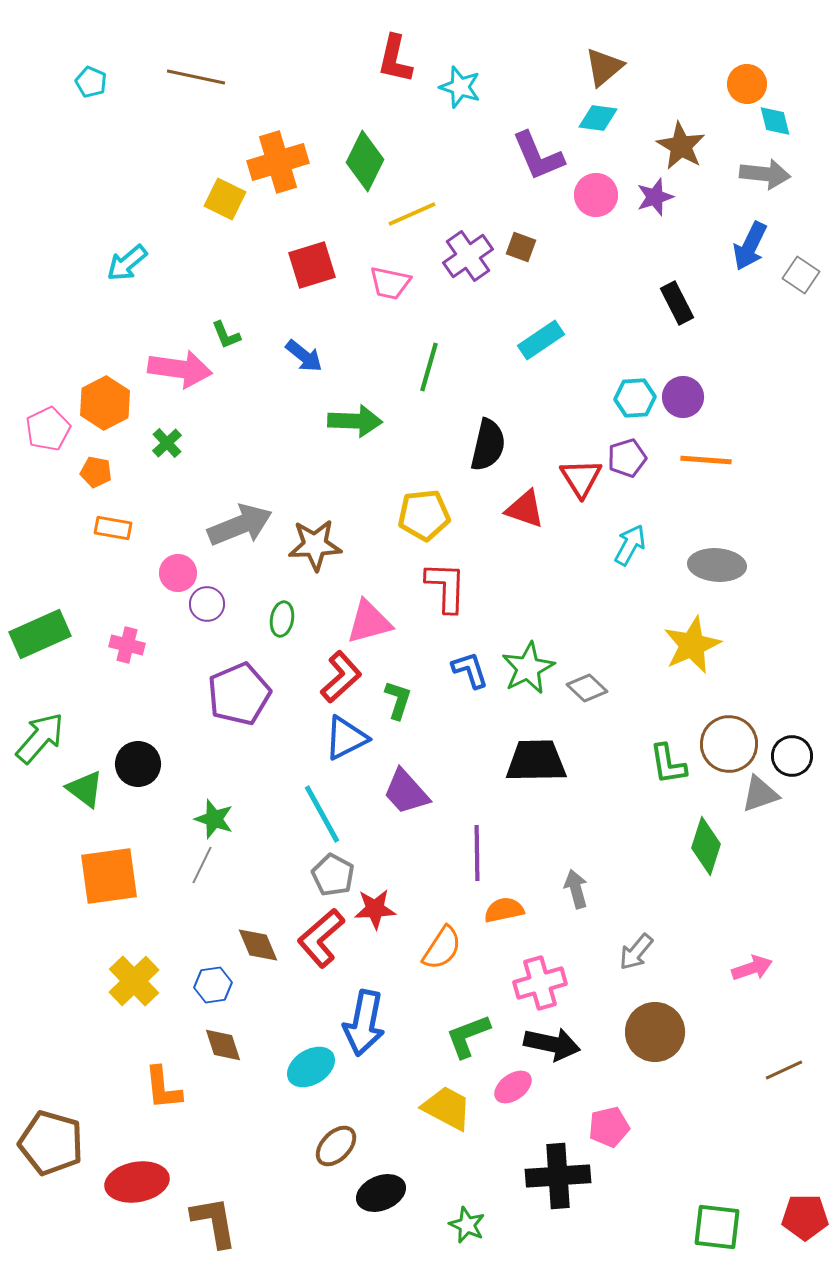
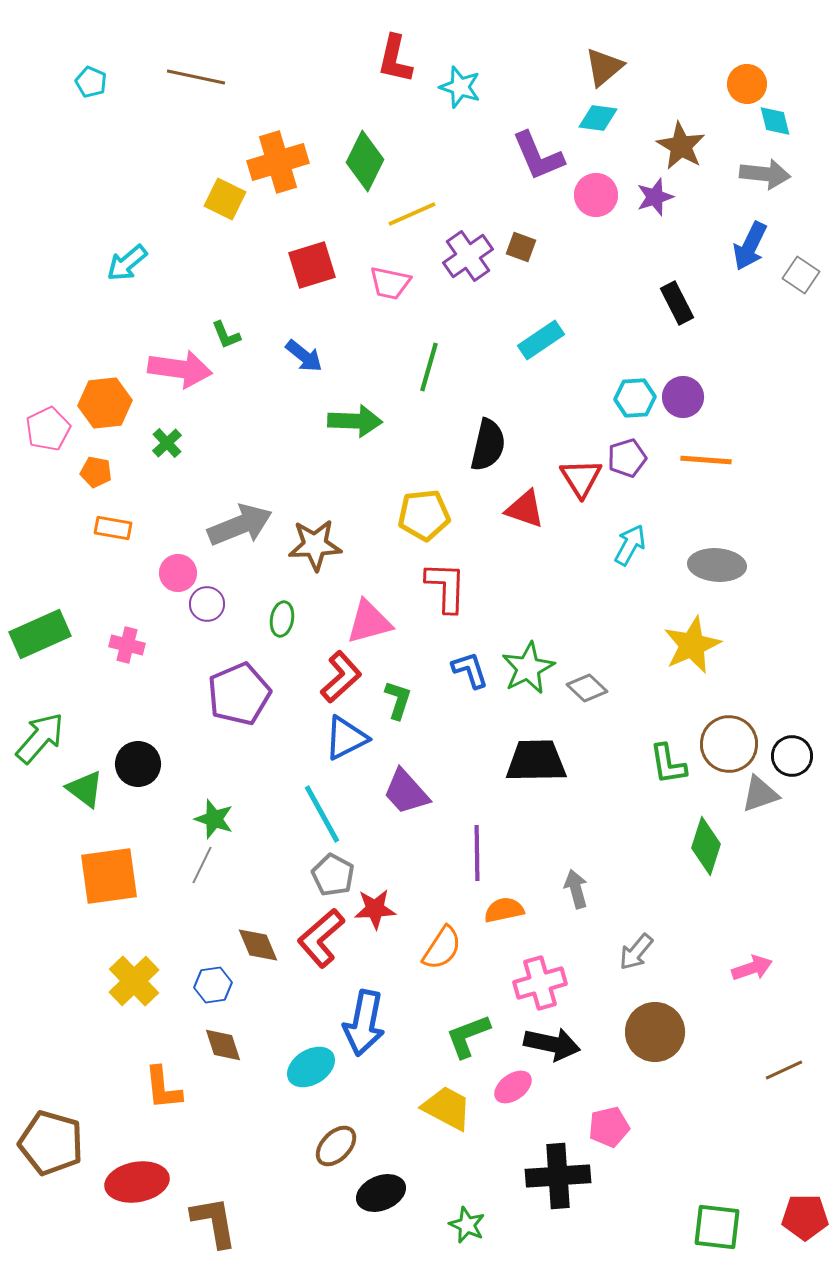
orange hexagon at (105, 403): rotated 21 degrees clockwise
